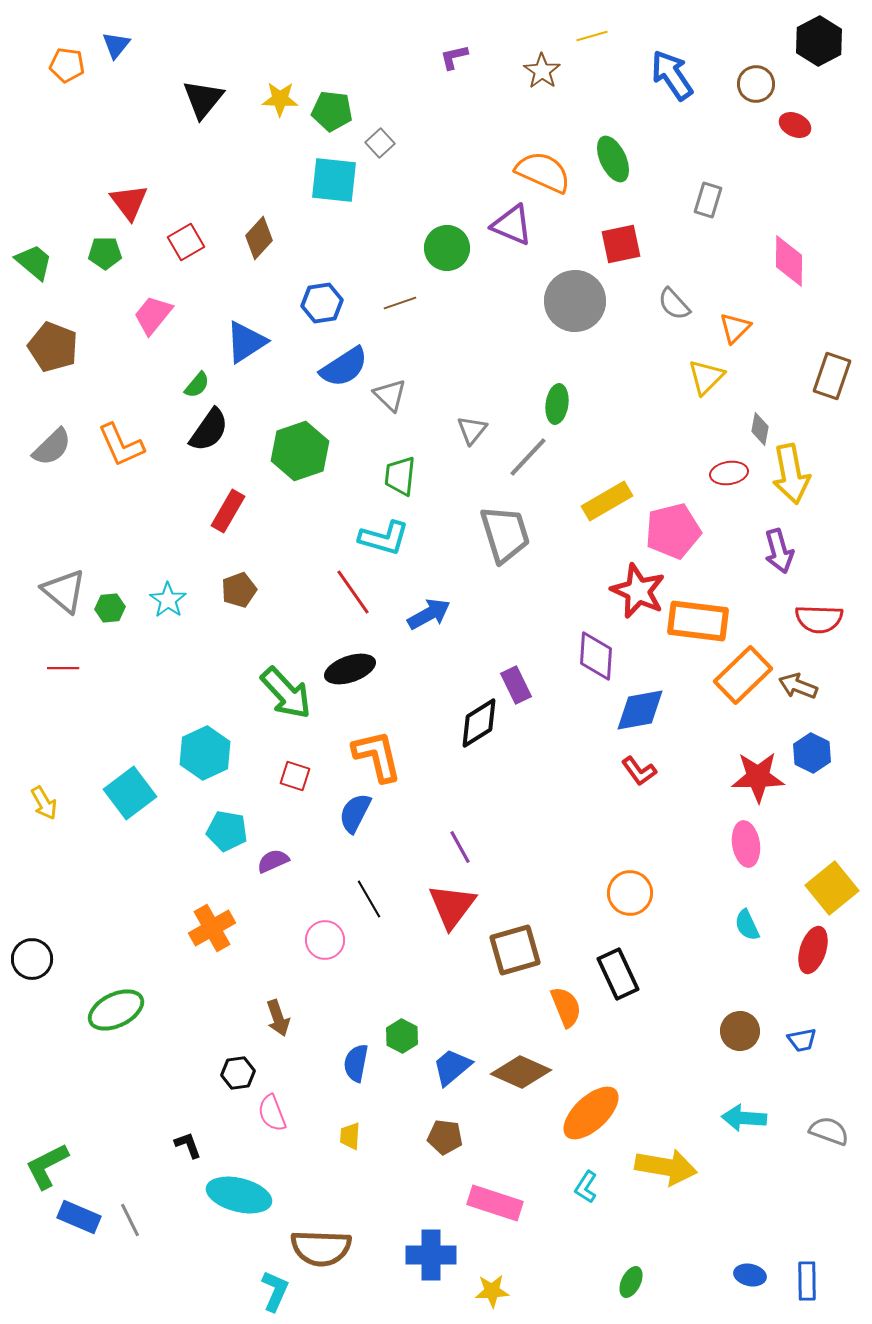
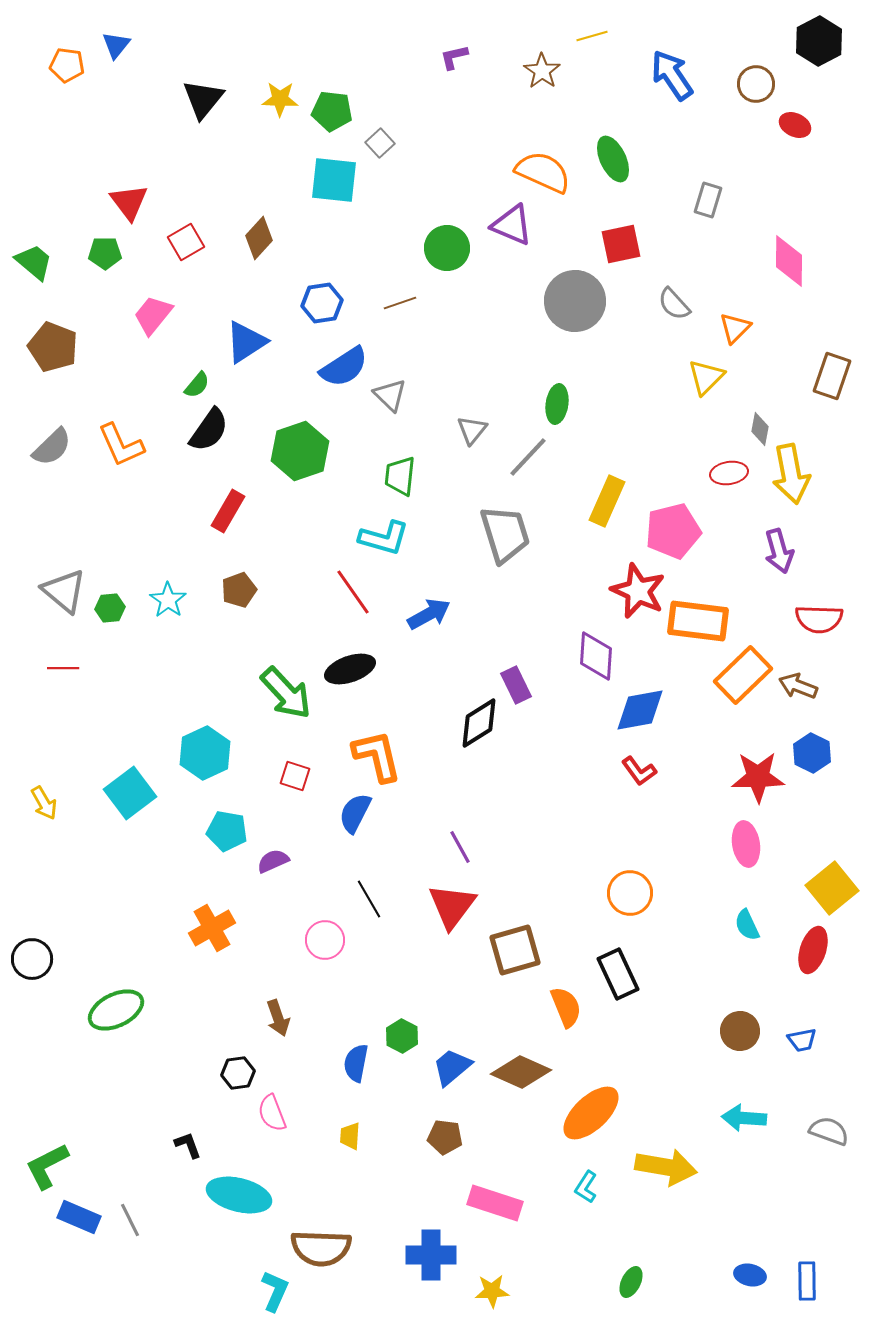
yellow rectangle at (607, 501): rotated 36 degrees counterclockwise
